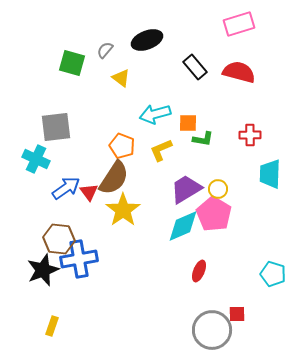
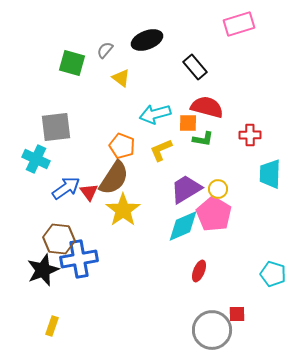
red semicircle: moved 32 px left, 35 px down
